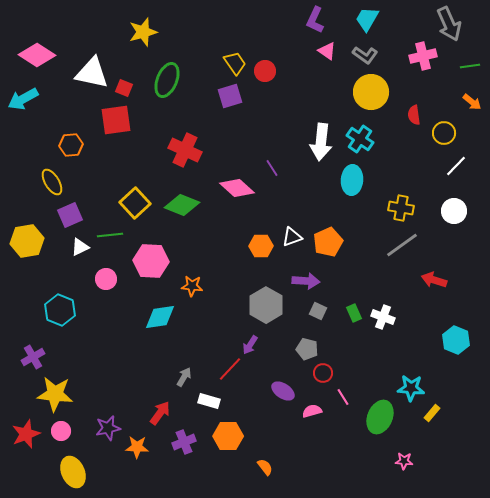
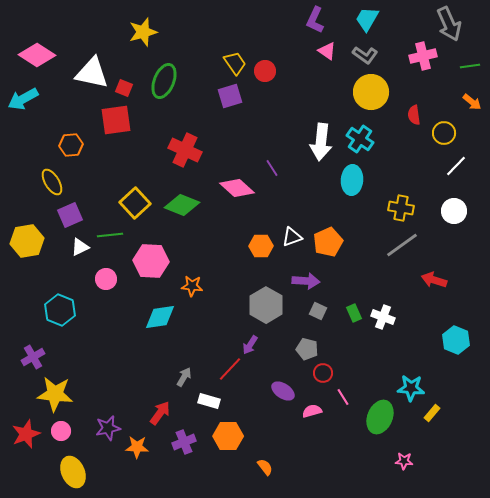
green ellipse at (167, 80): moved 3 px left, 1 px down
